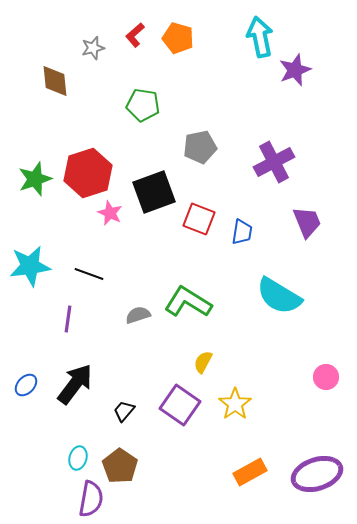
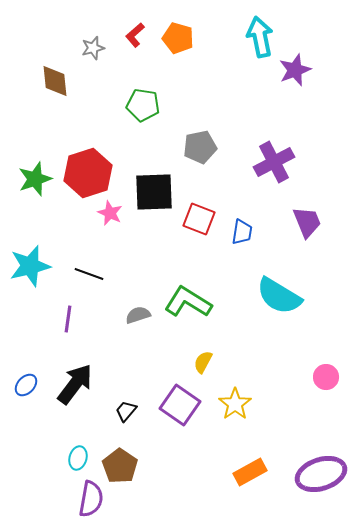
black square: rotated 18 degrees clockwise
cyan star: rotated 6 degrees counterclockwise
black trapezoid: moved 2 px right
purple ellipse: moved 4 px right
